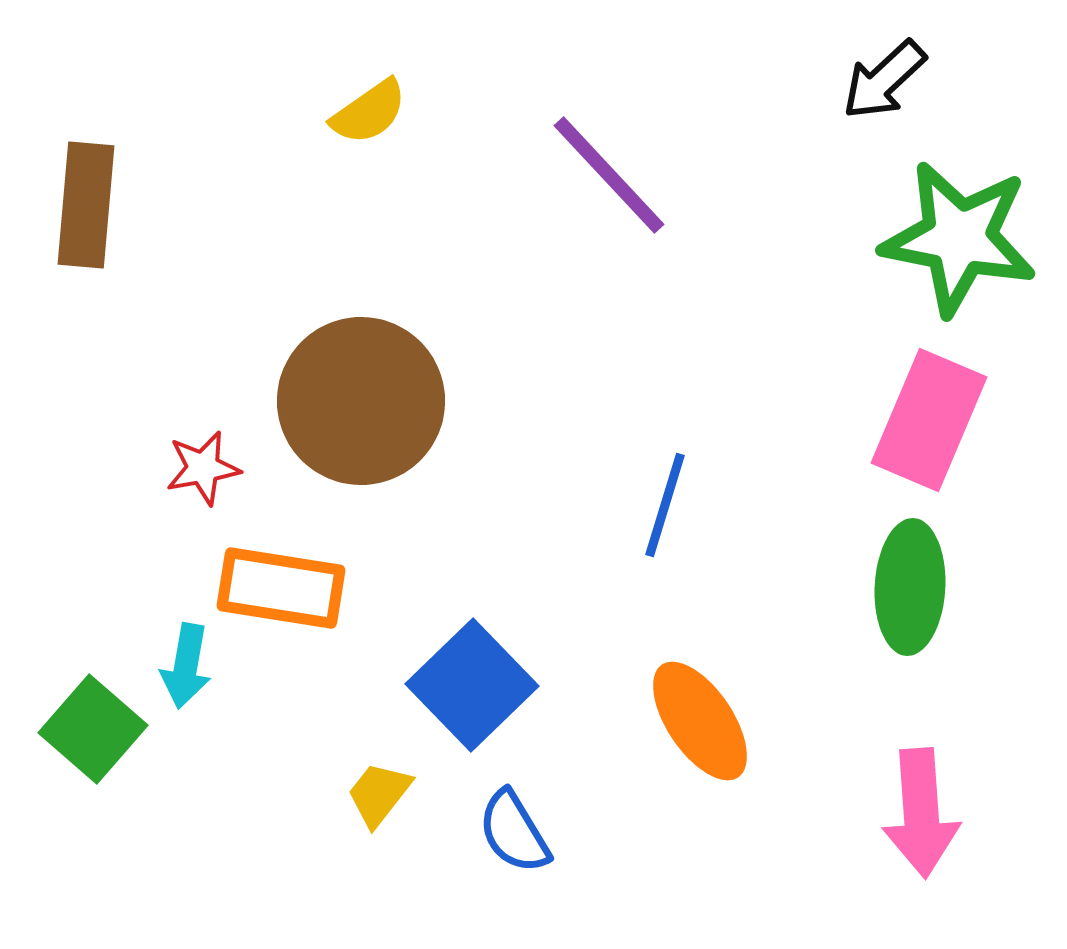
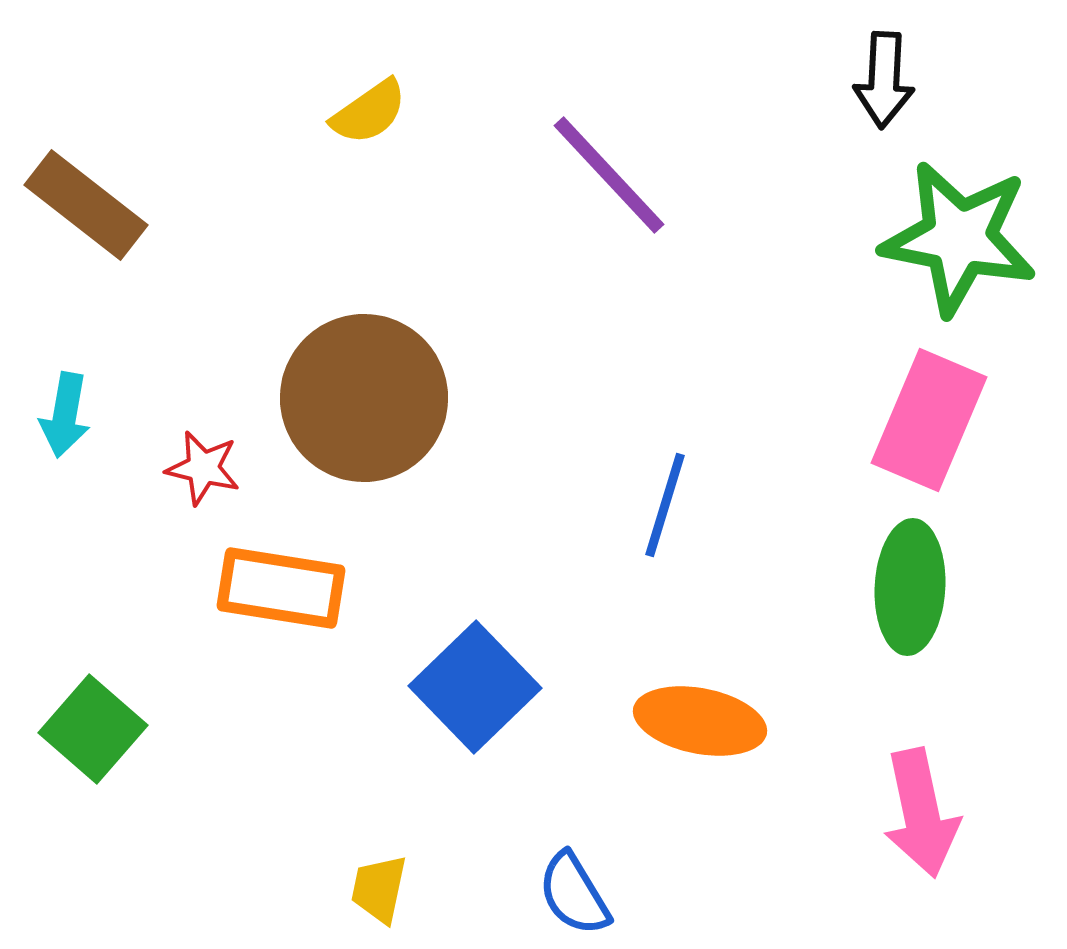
black arrow: rotated 44 degrees counterclockwise
brown rectangle: rotated 57 degrees counterclockwise
brown circle: moved 3 px right, 3 px up
red star: rotated 24 degrees clockwise
cyan arrow: moved 121 px left, 251 px up
blue square: moved 3 px right, 2 px down
orange ellipse: rotated 45 degrees counterclockwise
yellow trapezoid: moved 95 px down; rotated 26 degrees counterclockwise
pink arrow: rotated 8 degrees counterclockwise
blue semicircle: moved 60 px right, 62 px down
